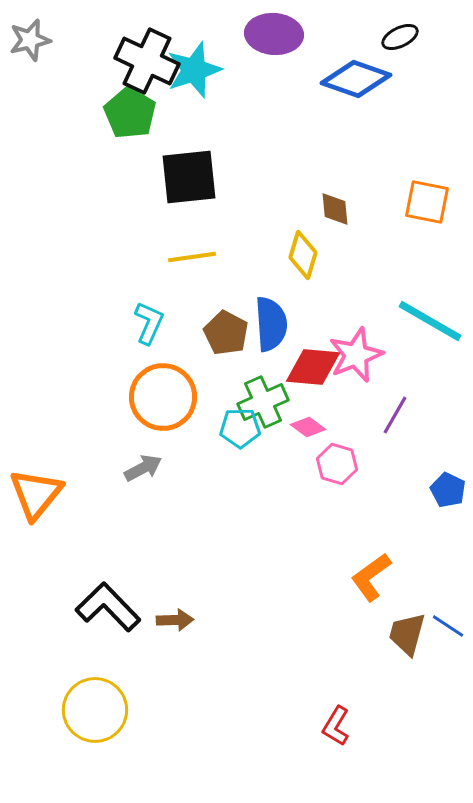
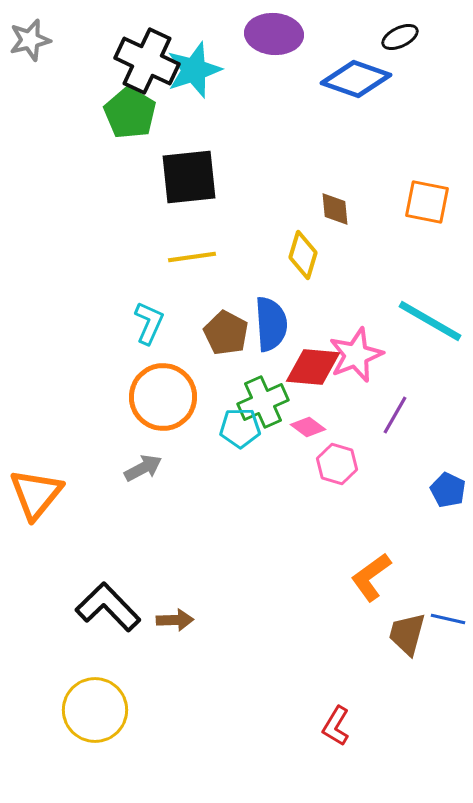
blue line: moved 7 px up; rotated 20 degrees counterclockwise
